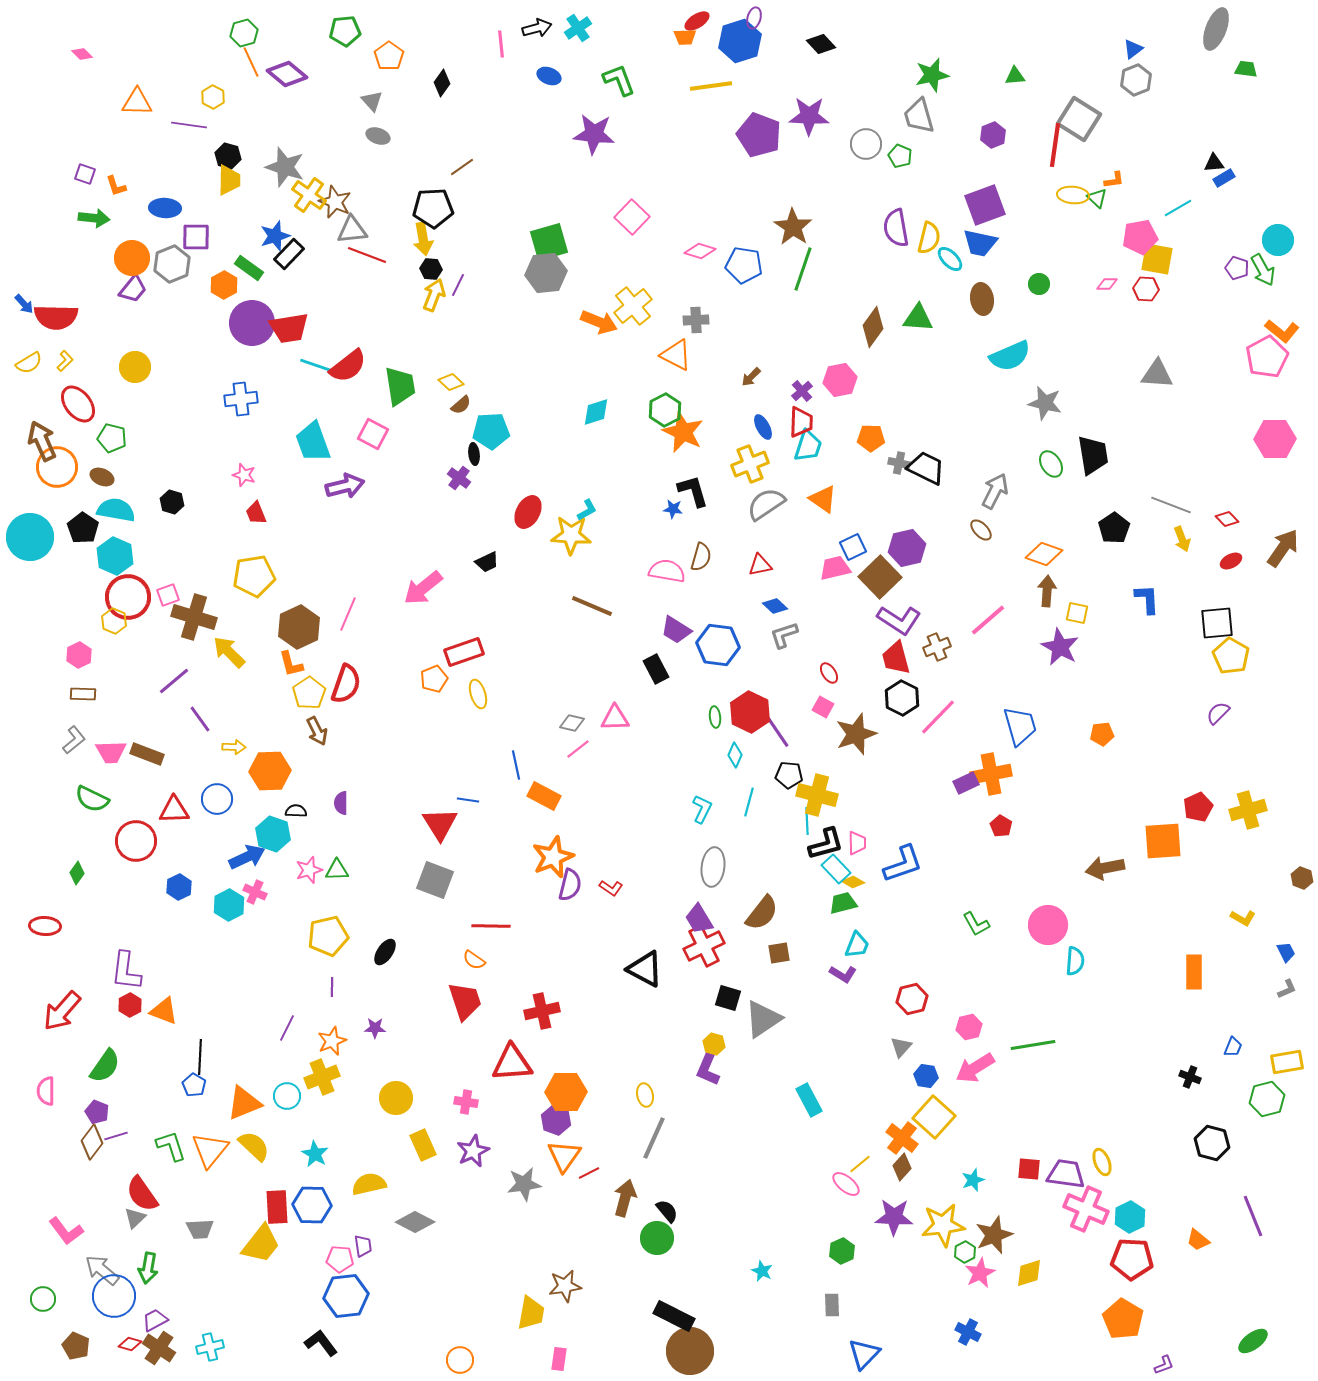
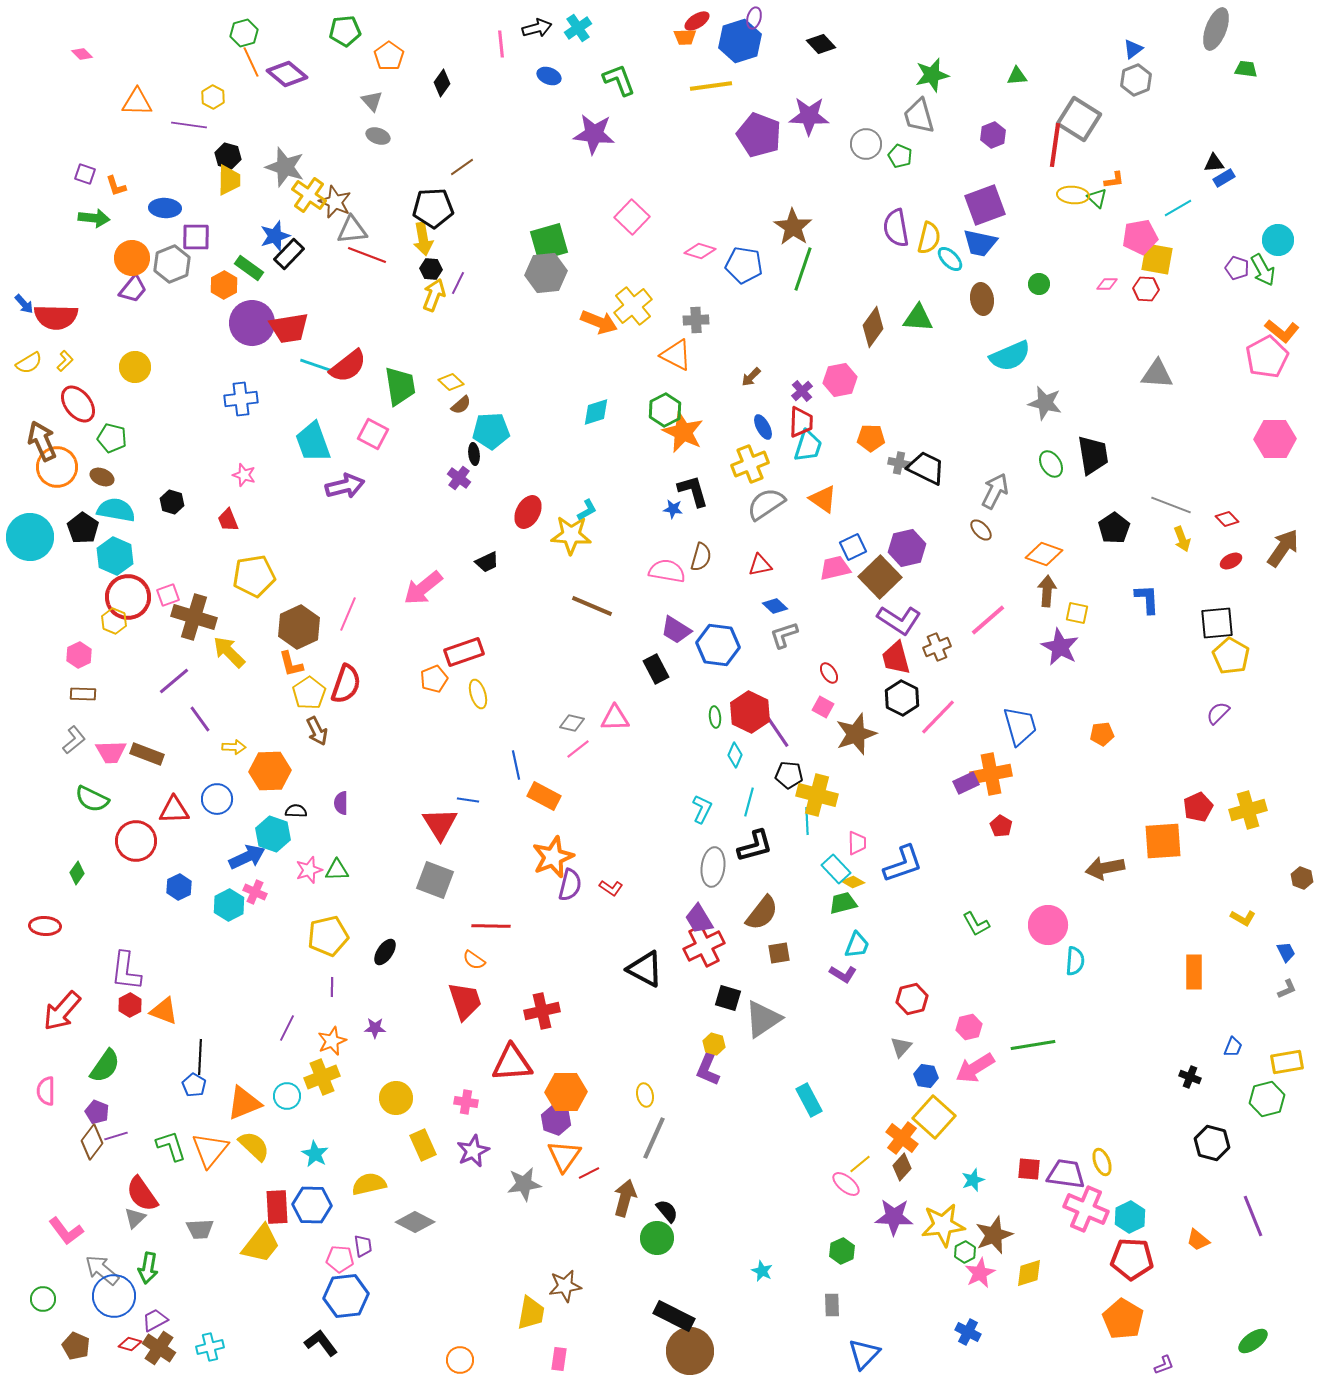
green triangle at (1015, 76): moved 2 px right
purple line at (458, 285): moved 2 px up
red trapezoid at (256, 513): moved 28 px left, 7 px down
black L-shape at (826, 844): moved 71 px left, 2 px down
